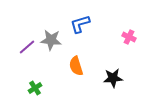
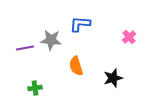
blue L-shape: rotated 20 degrees clockwise
pink cross: rotated 24 degrees clockwise
purple line: moved 2 px left, 1 px down; rotated 30 degrees clockwise
black star: rotated 12 degrees counterclockwise
green cross: rotated 24 degrees clockwise
